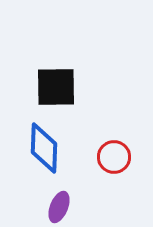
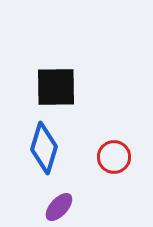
blue diamond: rotated 15 degrees clockwise
purple ellipse: rotated 20 degrees clockwise
